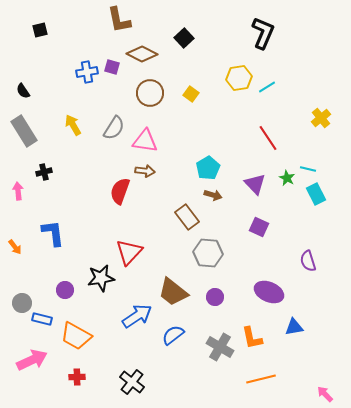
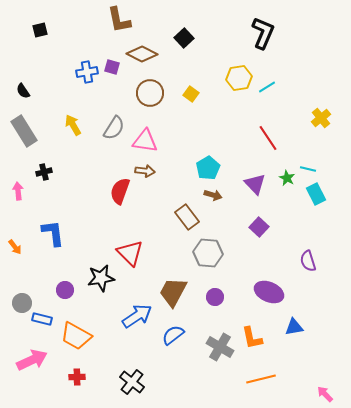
purple square at (259, 227): rotated 18 degrees clockwise
red triangle at (129, 252): moved 1 px right, 1 px down; rotated 28 degrees counterclockwise
brown trapezoid at (173, 292): rotated 80 degrees clockwise
